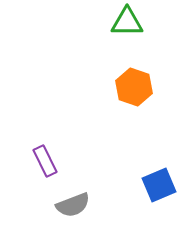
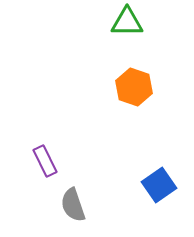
blue square: rotated 12 degrees counterclockwise
gray semicircle: rotated 92 degrees clockwise
